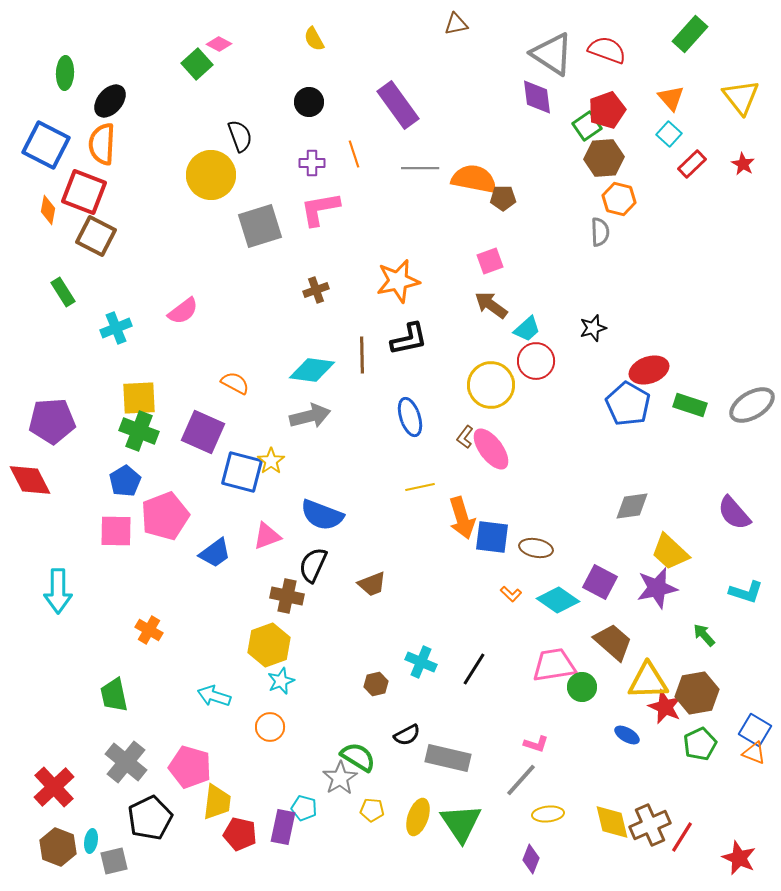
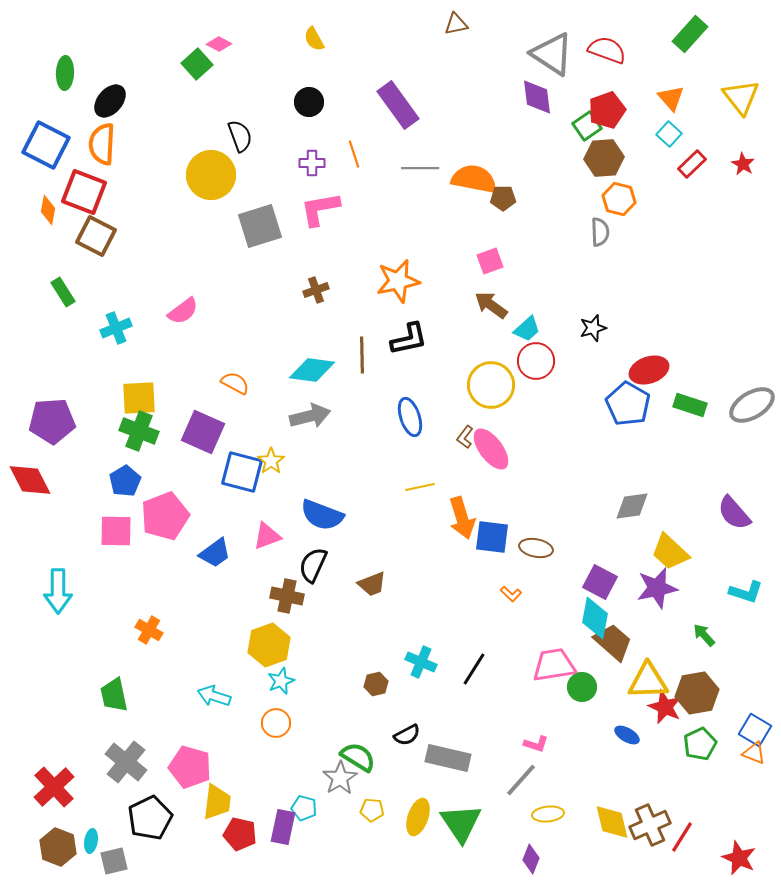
cyan diamond at (558, 600): moved 37 px right, 18 px down; rotated 66 degrees clockwise
orange circle at (270, 727): moved 6 px right, 4 px up
